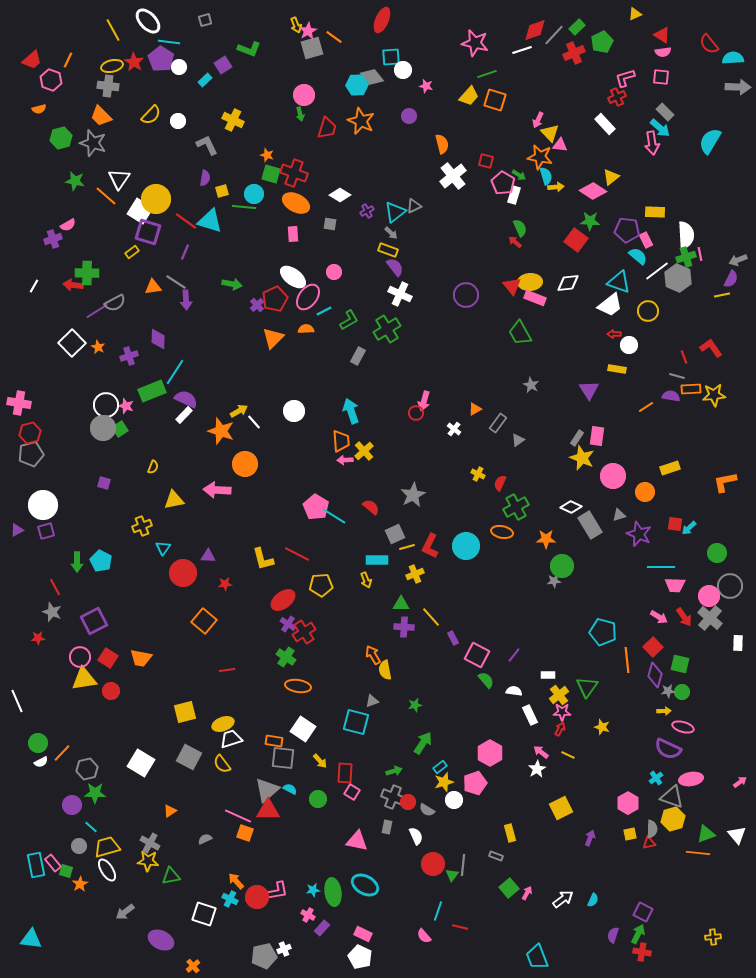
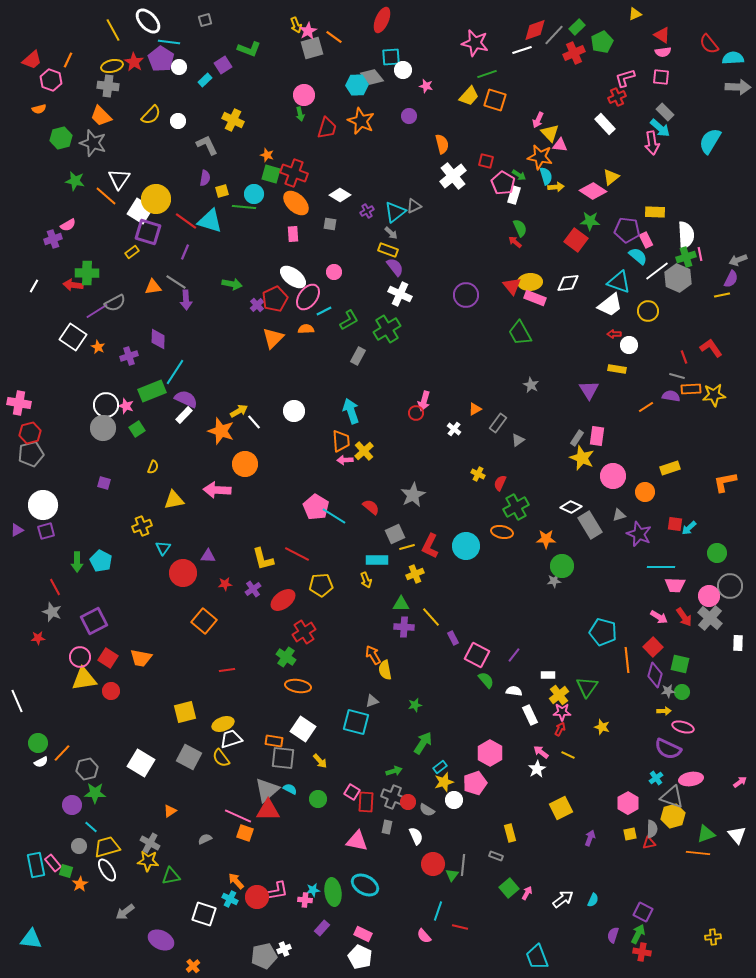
orange ellipse at (296, 203): rotated 16 degrees clockwise
white square at (72, 343): moved 1 px right, 6 px up; rotated 12 degrees counterclockwise
green square at (120, 429): moved 17 px right
purple cross at (288, 624): moved 35 px left, 35 px up; rotated 21 degrees clockwise
yellow semicircle at (222, 764): moved 1 px left, 6 px up
red rectangle at (345, 773): moved 21 px right, 29 px down
yellow hexagon at (673, 819): moved 3 px up
pink cross at (308, 915): moved 3 px left, 15 px up; rotated 24 degrees counterclockwise
